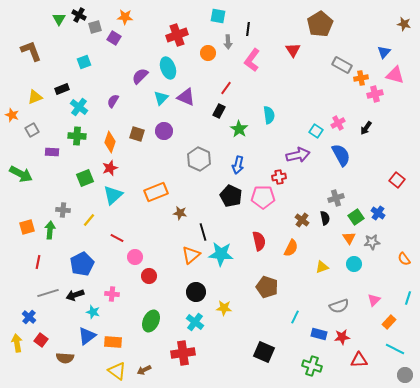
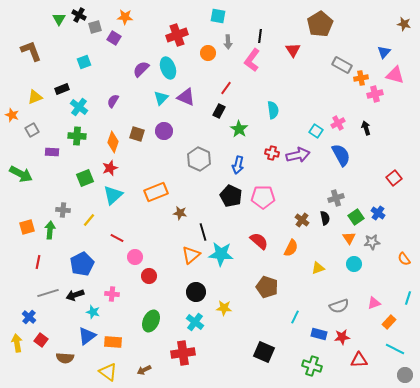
black line at (248, 29): moved 12 px right, 7 px down
purple semicircle at (140, 76): moved 1 px right, 7 px up
cyan semicircle at (269, 115): moved 4 px right, 5 px up
black arrow at (366, 128): rotated 128 degrees clockwise
orange diamond at (110, 142): moved 3 px right
red cross at (279, 177): moved 7 px left, 24 px up; rotated 24 degrees clockwise
red square at (397, 180): moved 3 px left, 2 px up; rotated 14 degrees clockwise
red semicircle at (259, 241): rotated 36 degrees counterclockwise
yellow triangle at (322, 267): moved 4 px left, 1 px down
pink triangle at (374, 300): moved 3 px down; rotated 24 degrees clockwise
yellow triangle at (117, 371): moved 9 px left, 1 px down
